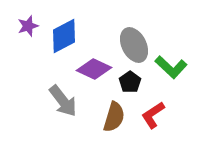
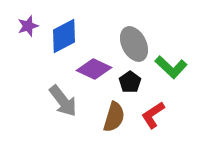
gray ellipse: moved 1 px up
